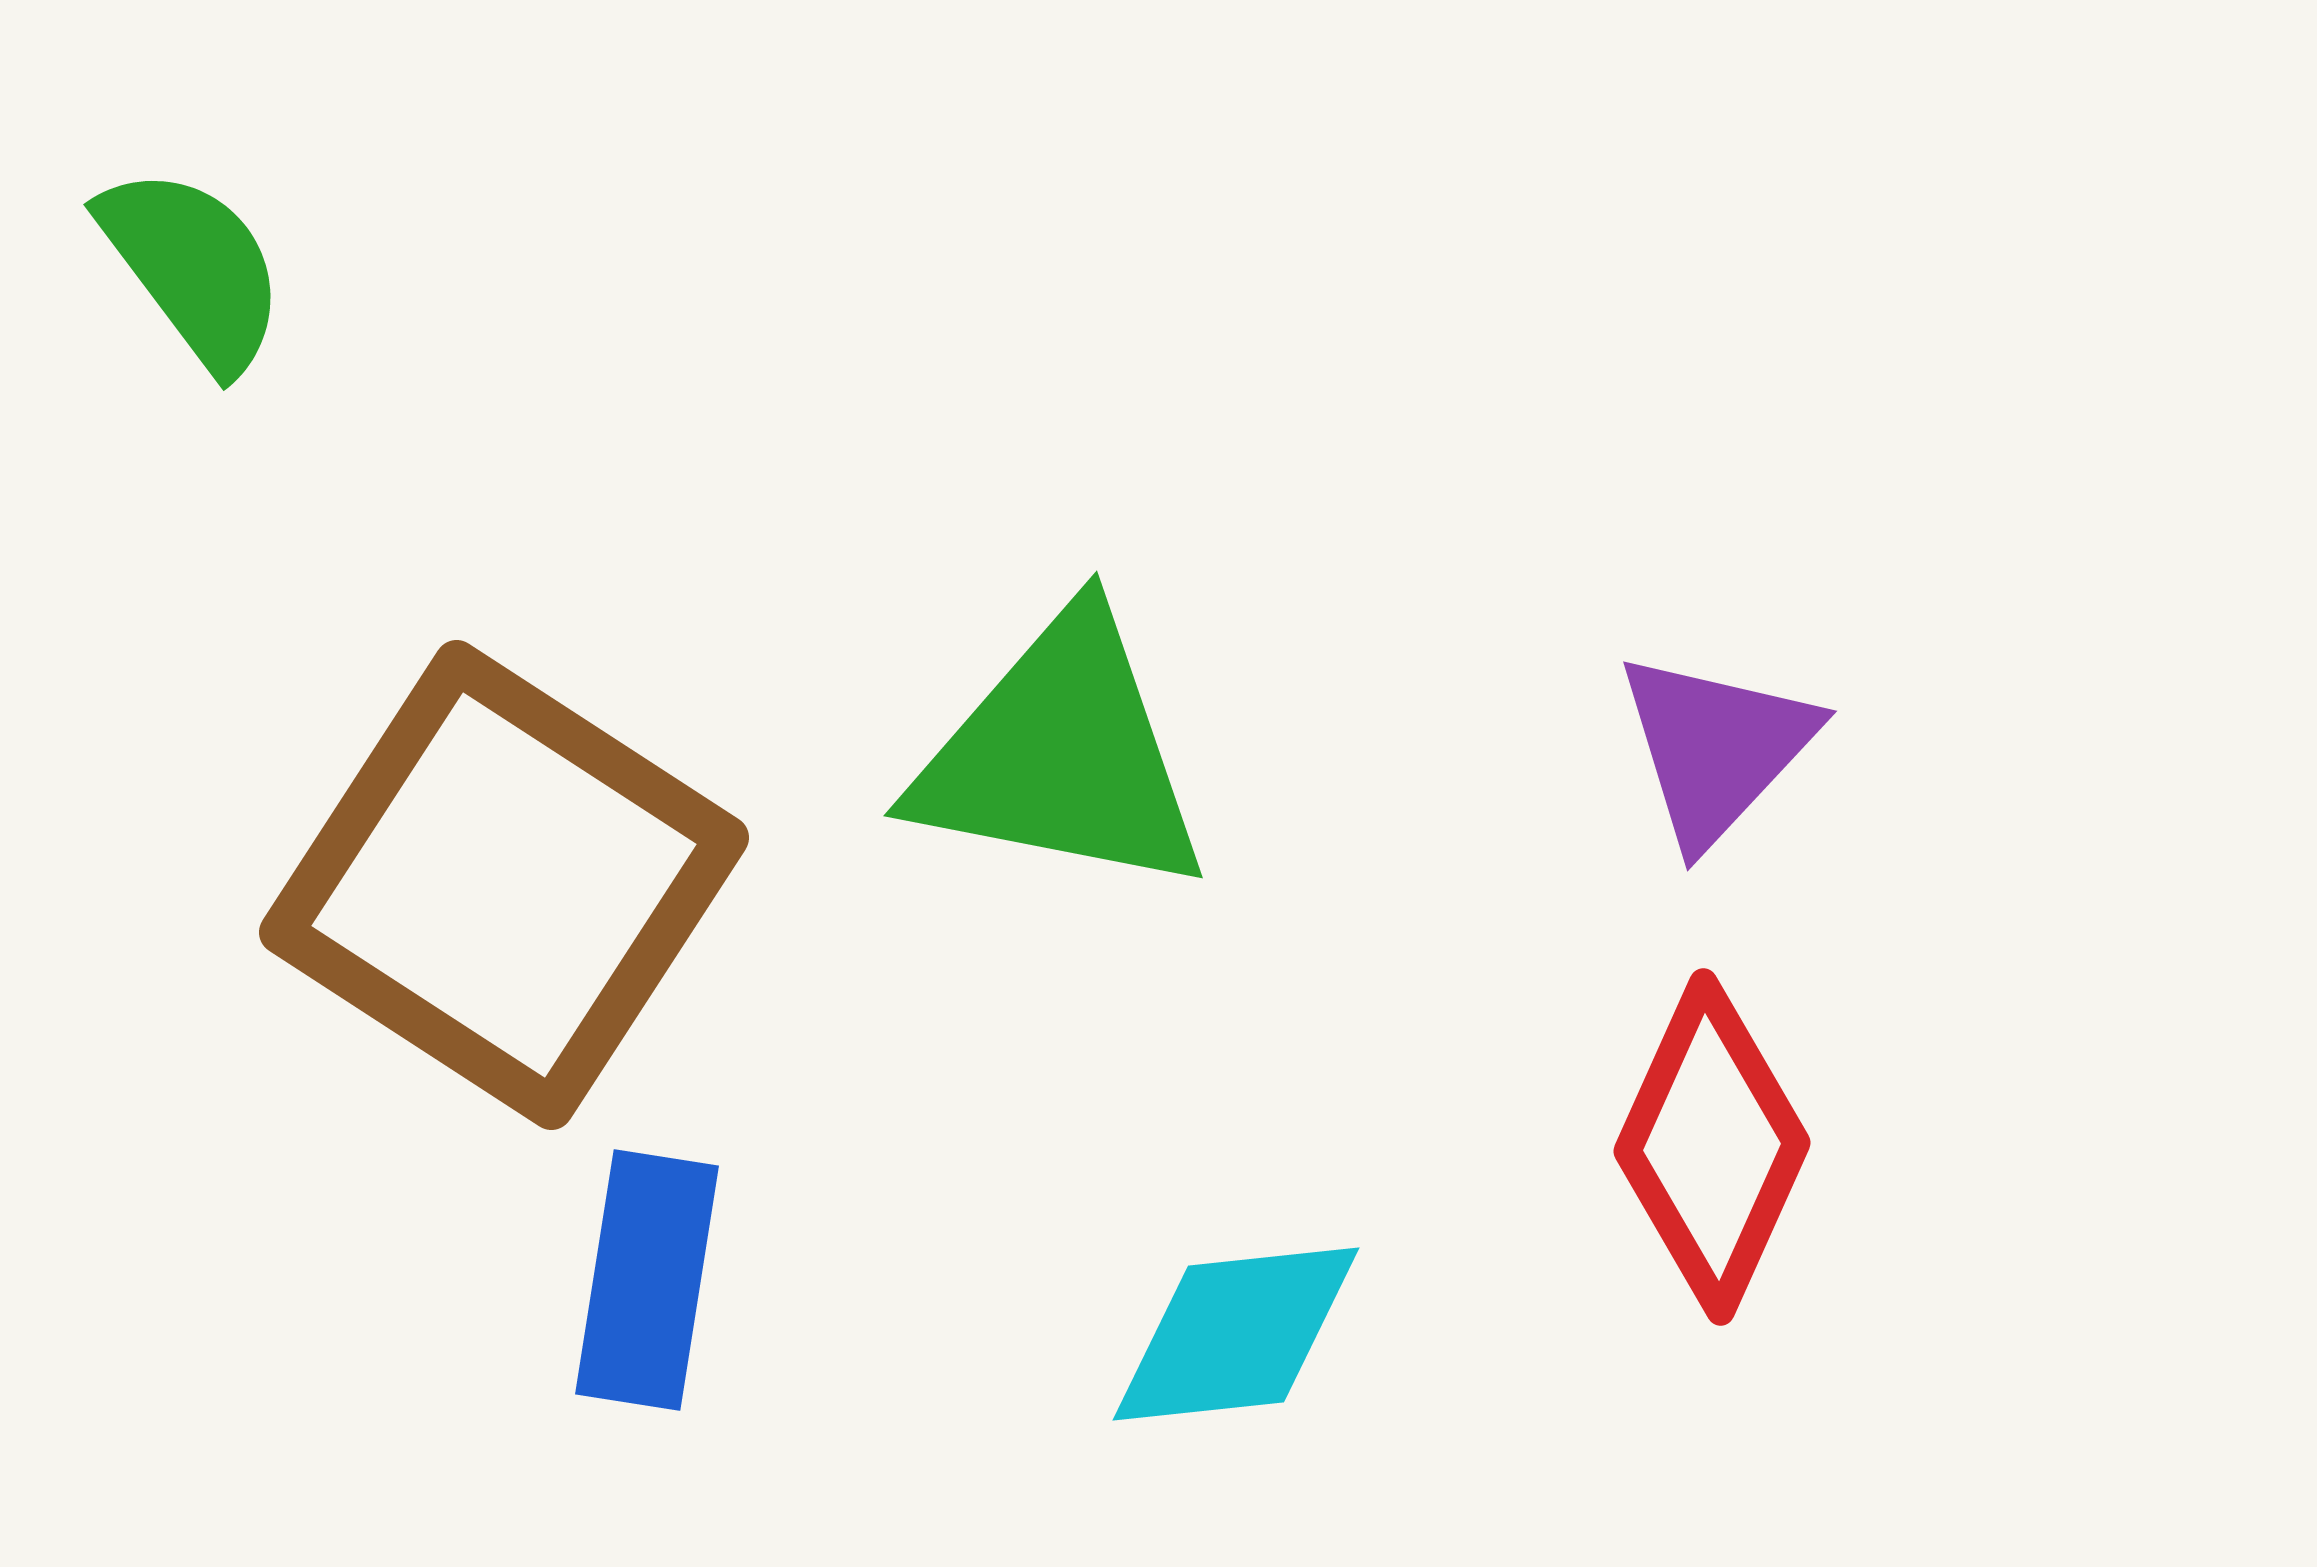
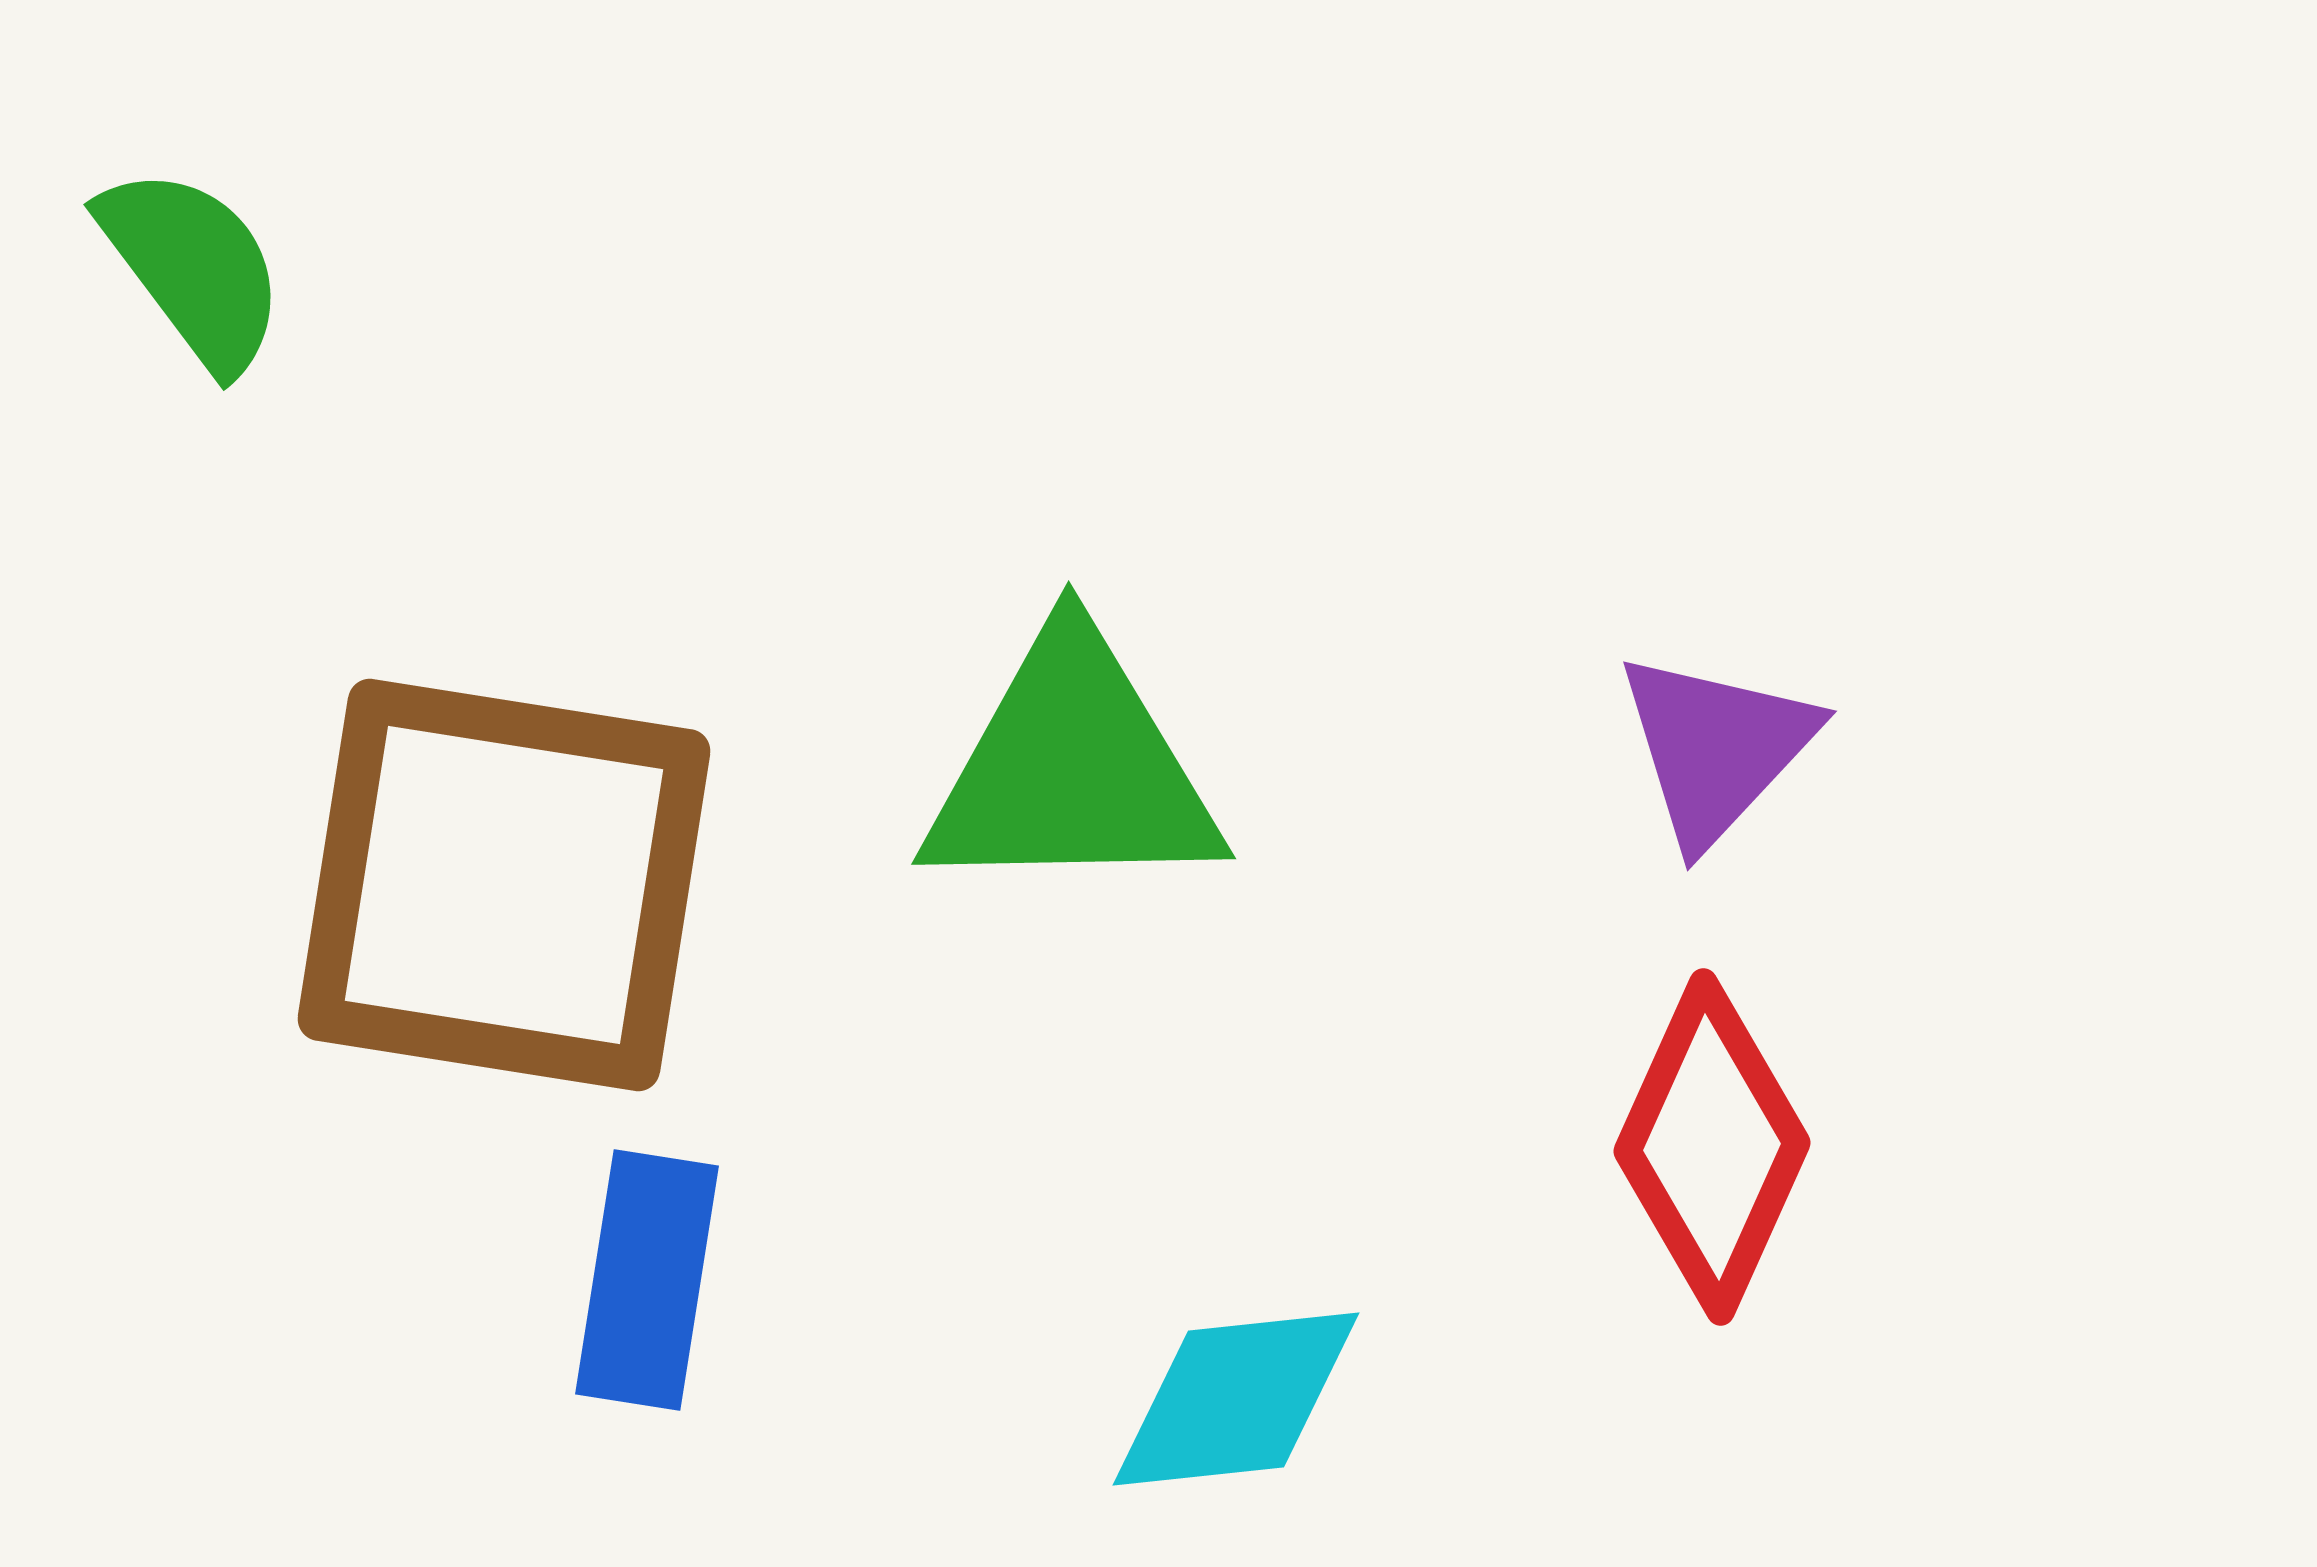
green triangle: moved 11 px right, 13 px down; rotated 12 degrees counterclockwise
brown square: rotated 24 degrees counterclockwise
cyan diamond: moved 65 px down
